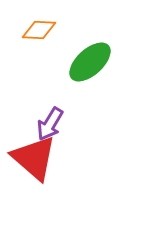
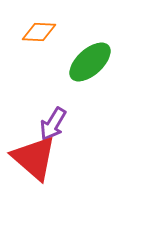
orange diamond: moved 2 px down
purple arrow: moved 3 px right
